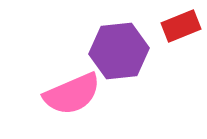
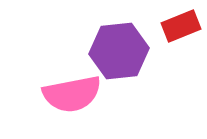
pink semicircle: rotated 12 degrees clockwise
